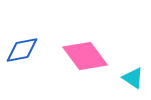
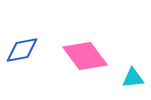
cyan triangle: rotated 40 degrees counterclockwise
